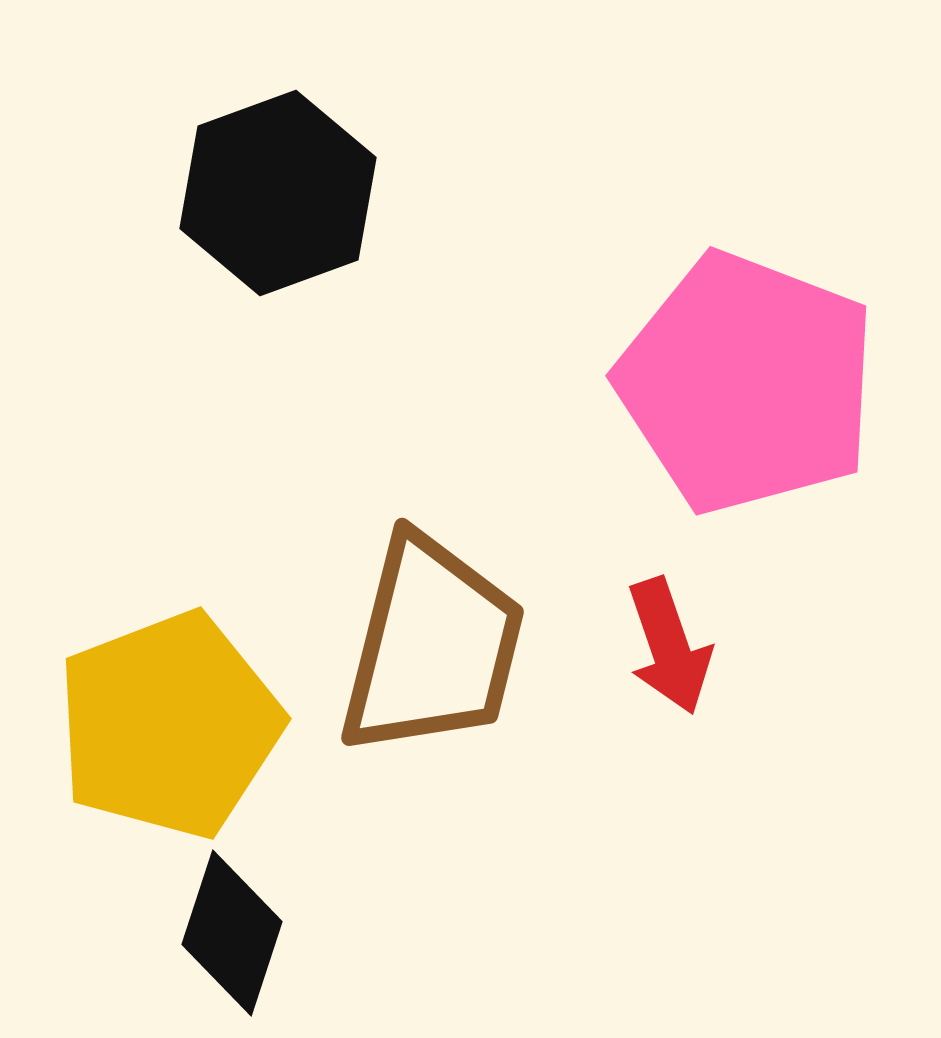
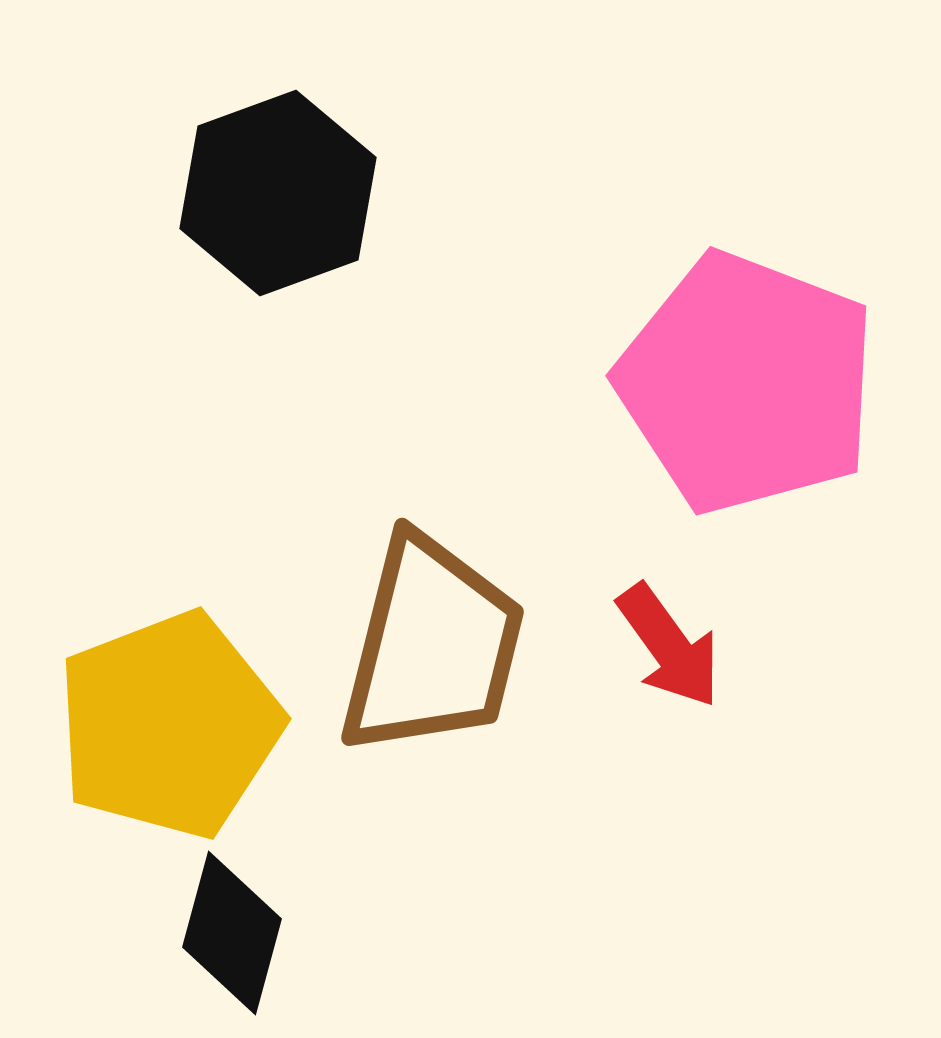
red arrow: rotated 17 degrees counterclockwise
black diamond: rotated 3 degrees counterclockwise
